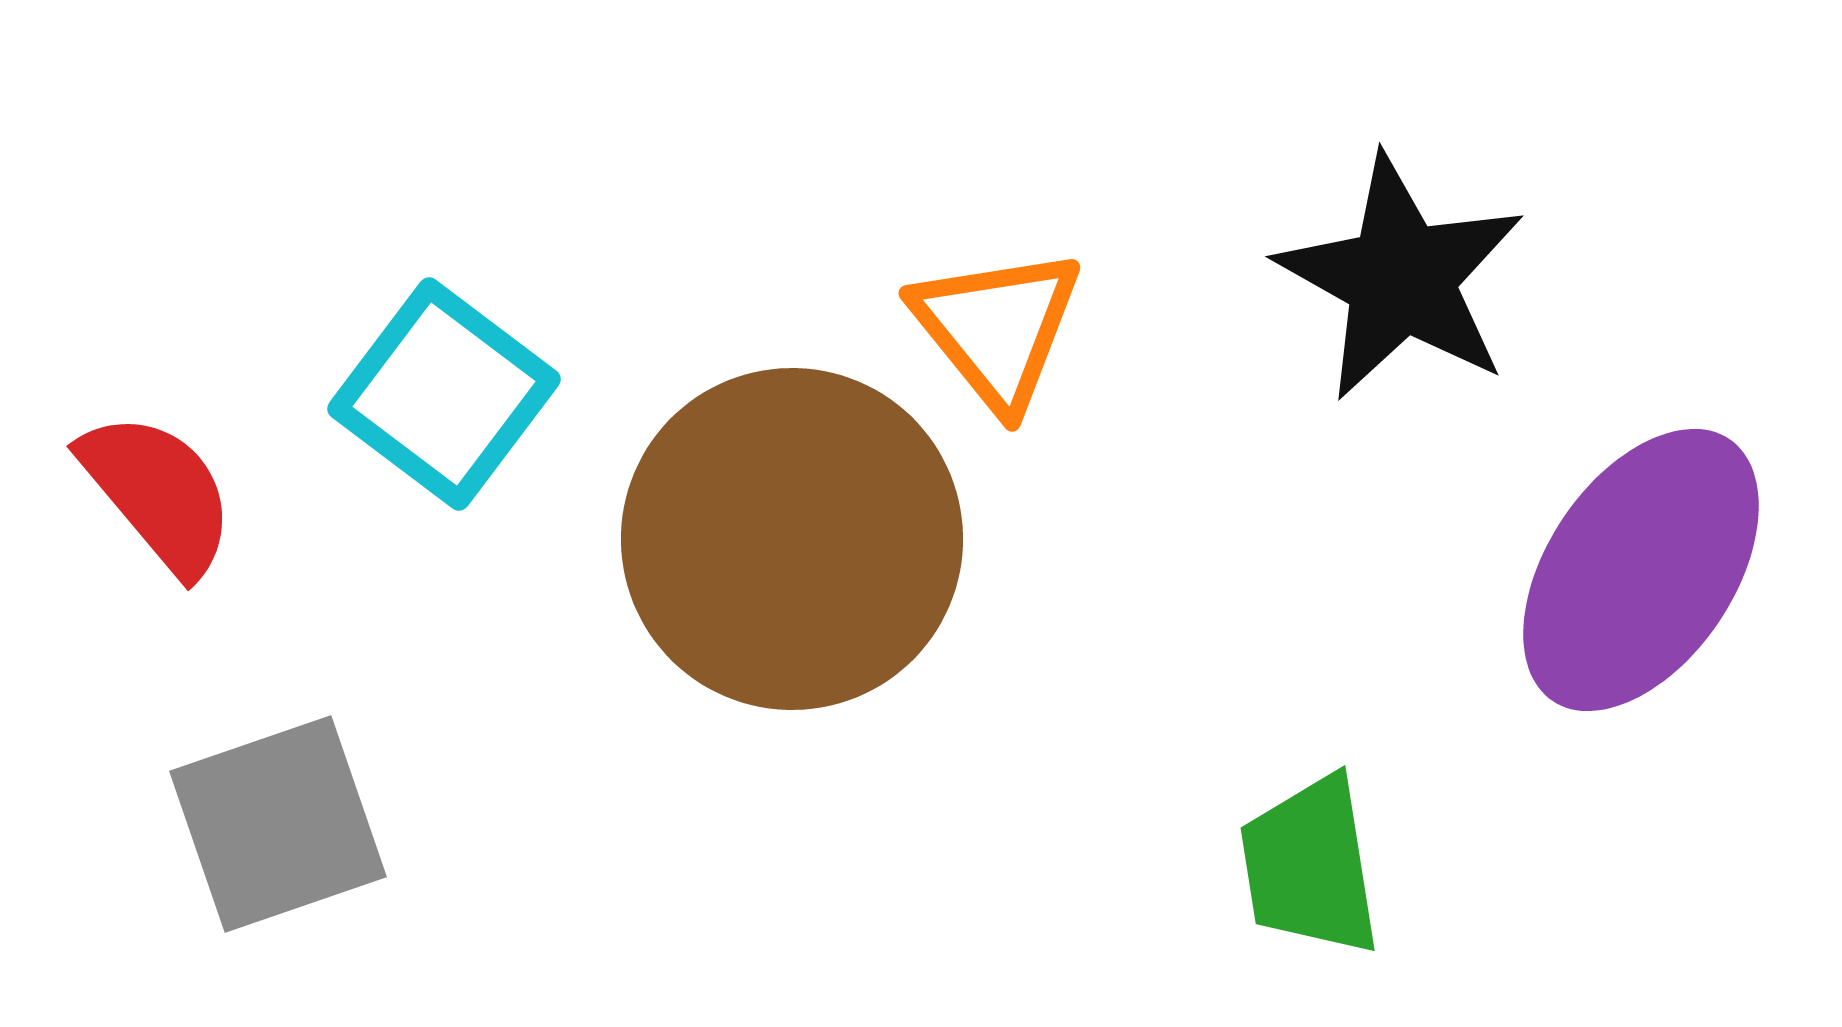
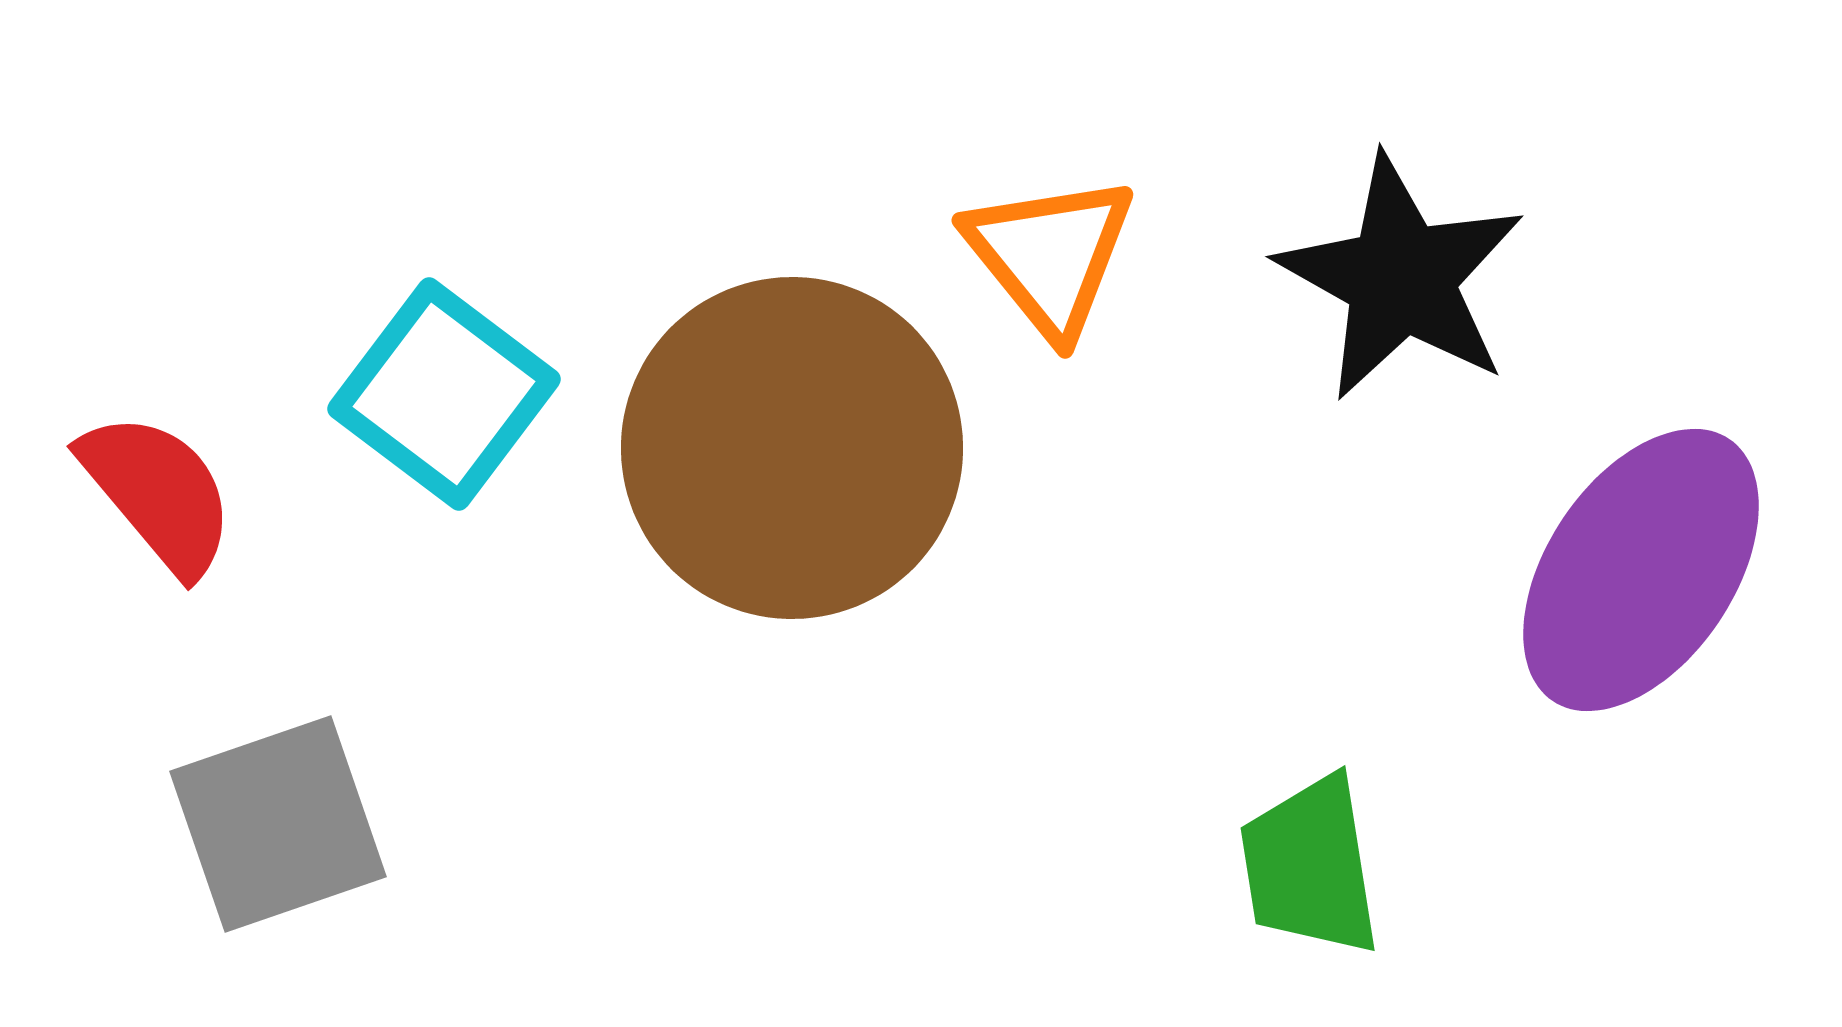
orange triangle: moved 53 px right, 73 px up
brown circle: moved 91 px up
